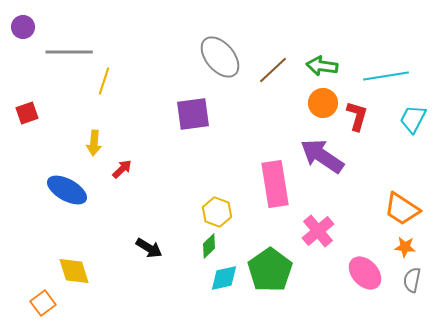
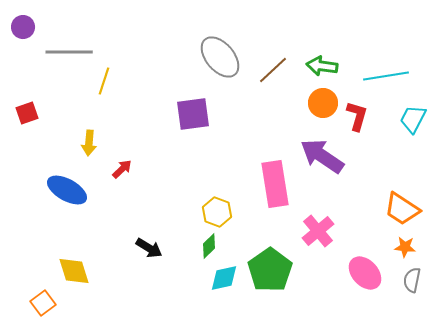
yellow arrow: moved 5 px left
